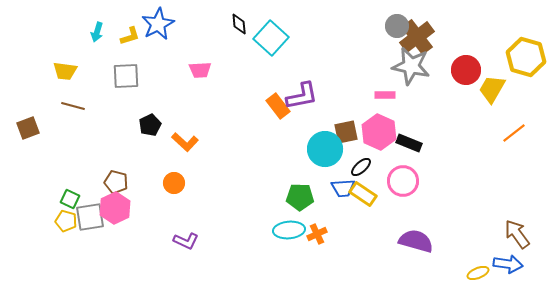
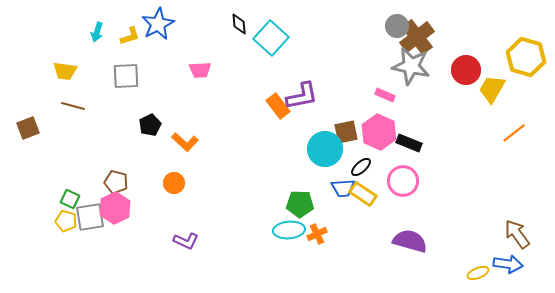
pink rectangle at (385, 95): rotated 24 degrees clockwise
green pentagon at (300, 197): moved 7 px down
purple semicircle at (416, 241): moved 6 px left
